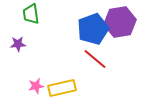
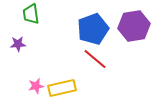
purple hexagon: moved 14 px right, 4 px down
